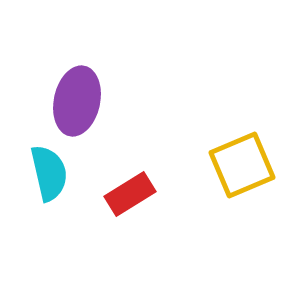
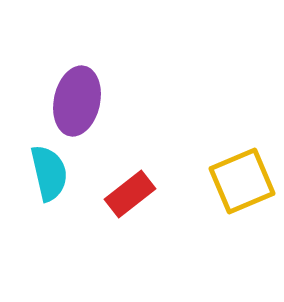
yellow square: moved 16 px down
red rectangle: rotated 6 degrees counterclockwise
